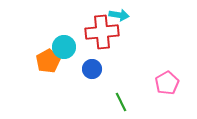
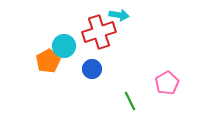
red cross: moved 3 px left; rotated 12 degrees counterclockwise
cyan circle: moved 1 px up
green line: moved 9 px right, 1 px up
